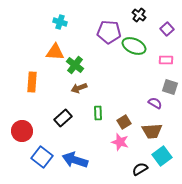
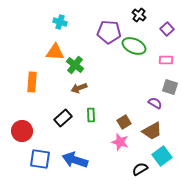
green rectangle: moved 7 px left, 2 px down
brown trapezoid: rotated 25 degrees counterclockwise
blue square: moved 2 px left, 2 px down; rotated 30 degrees counterclockwise
